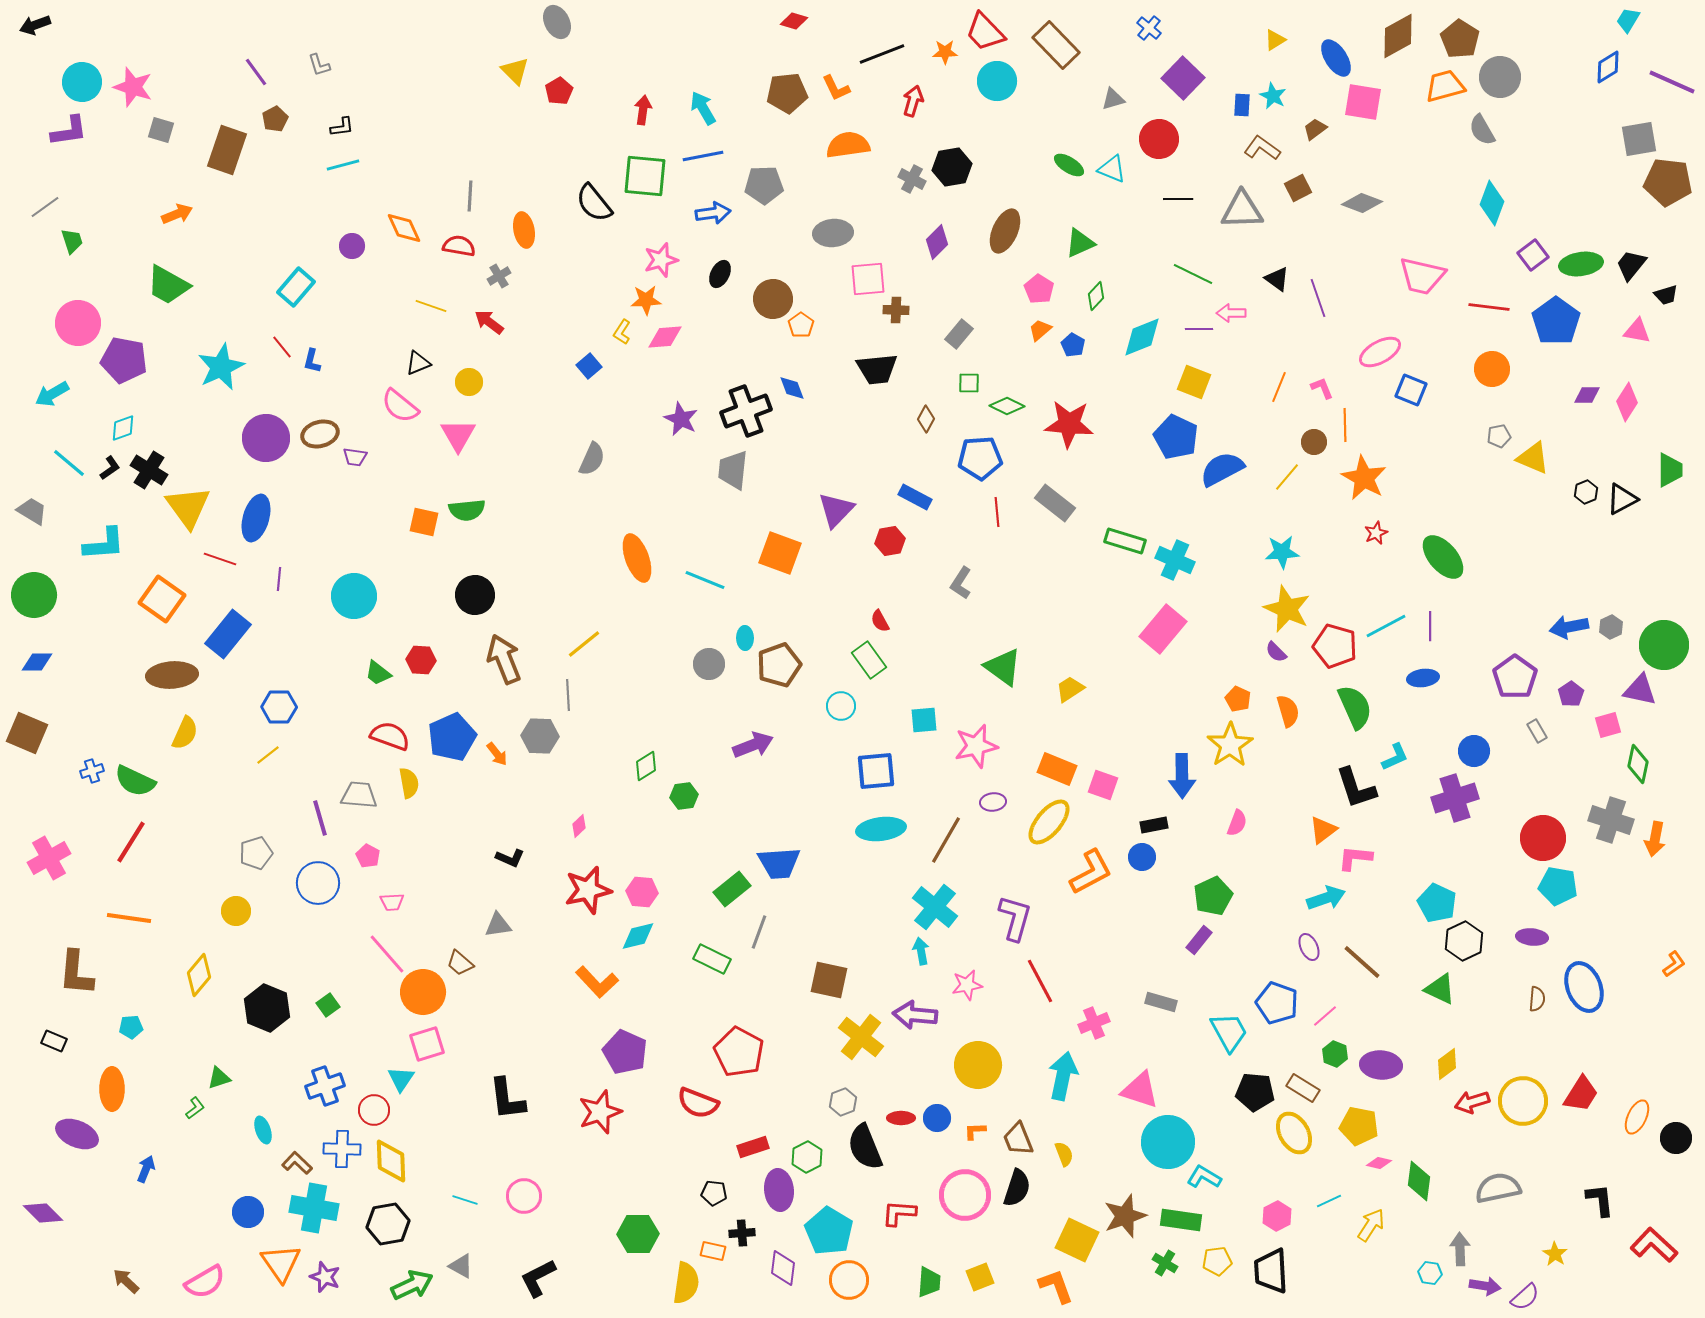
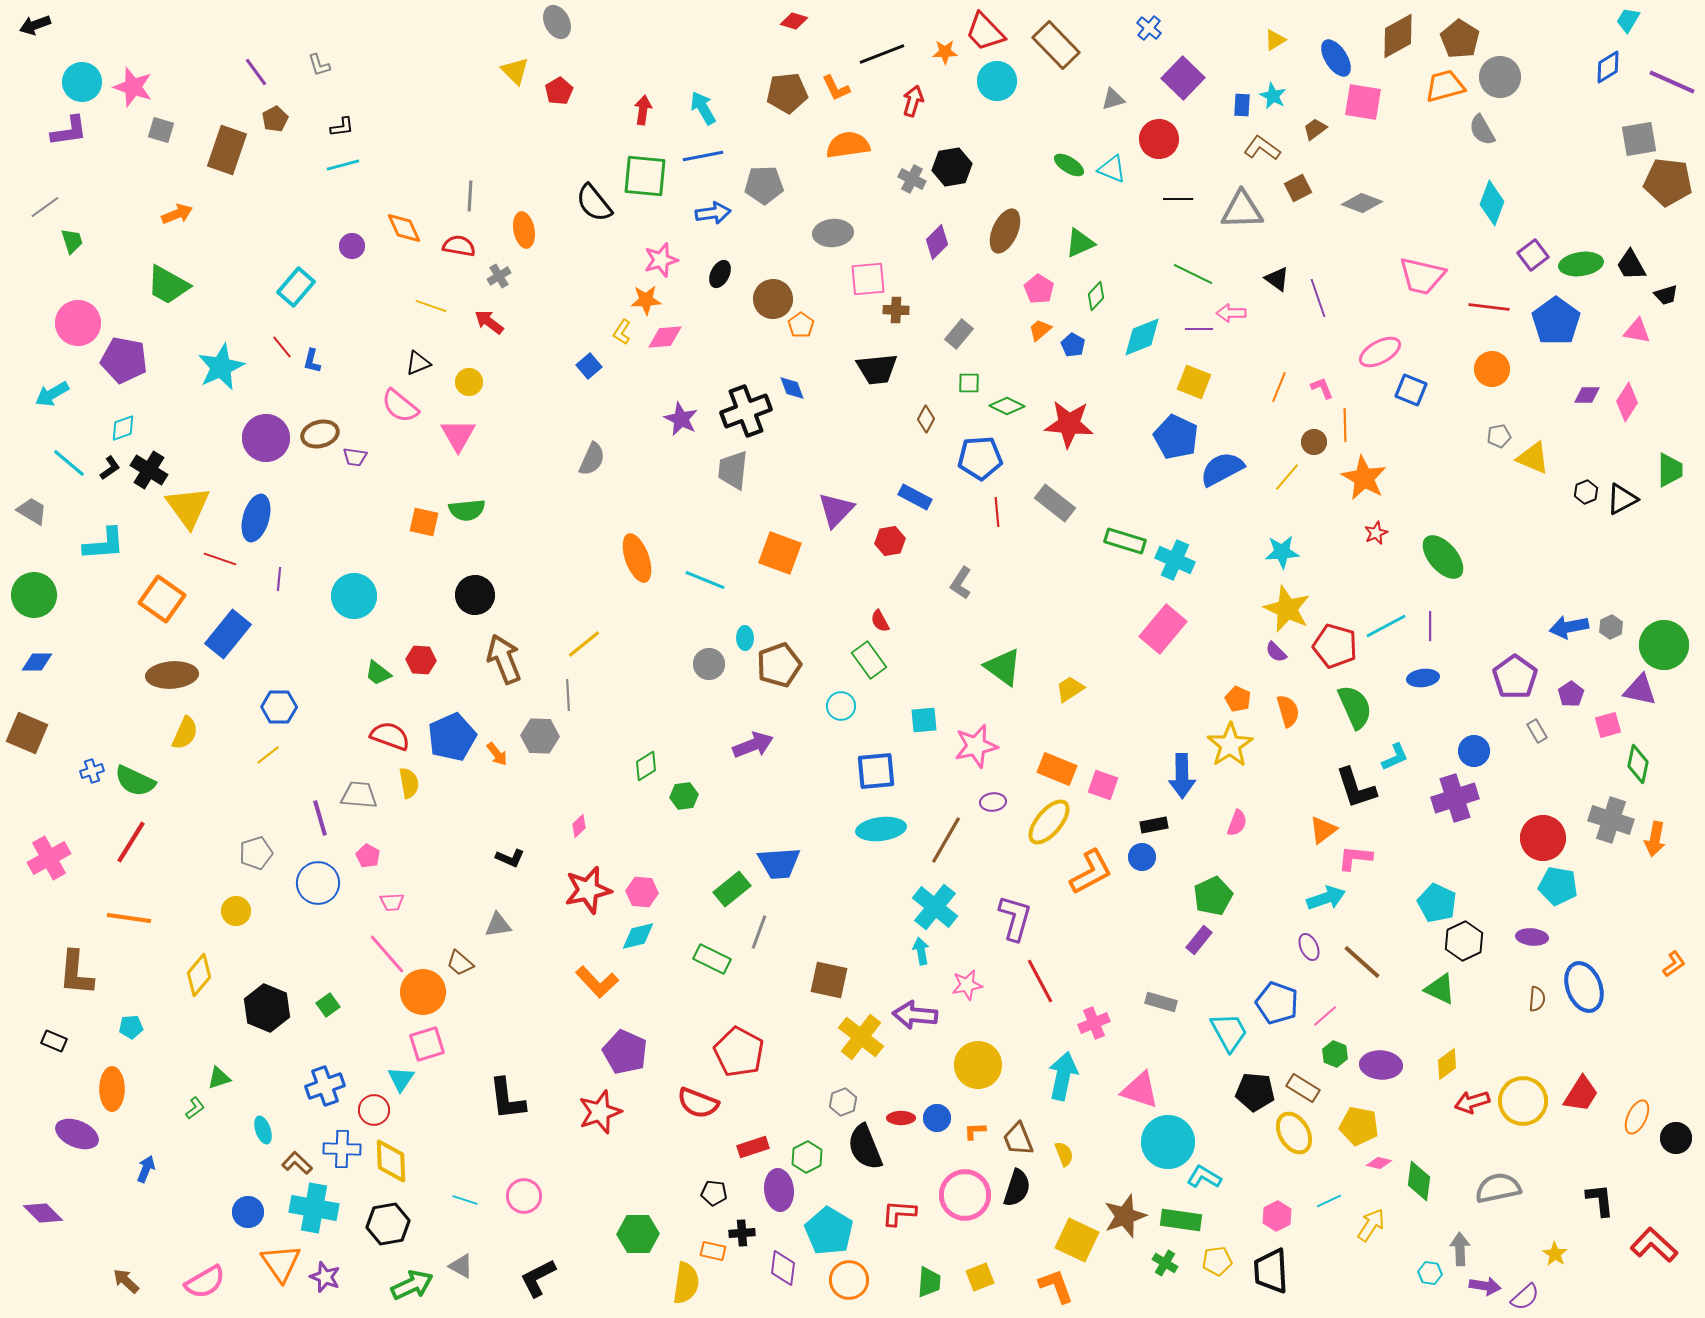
black trapezoid at (1631, 265): rotated 68 degrees counterclockwise
